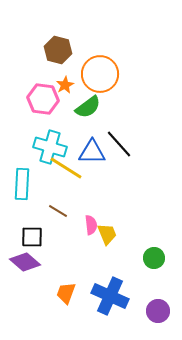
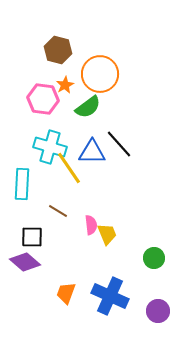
yellow line: moved 3 px right; rotated 24 degrees clockwise
